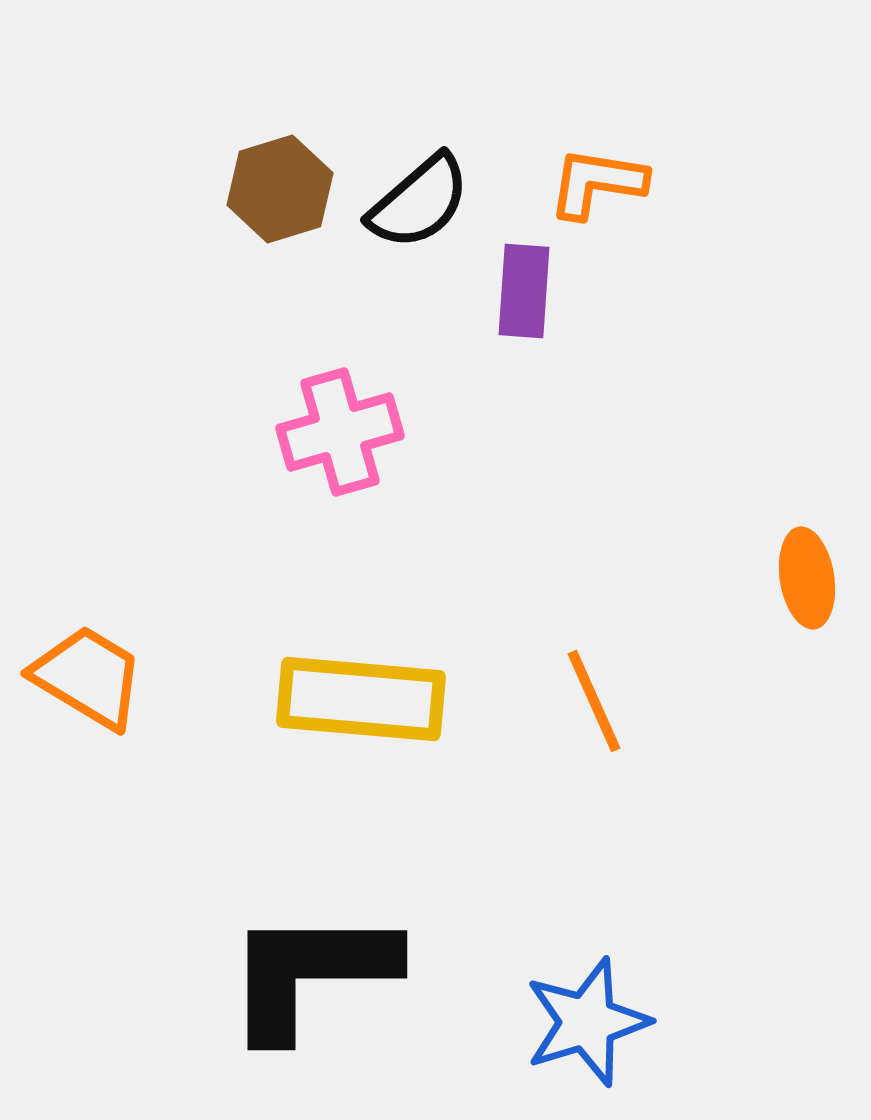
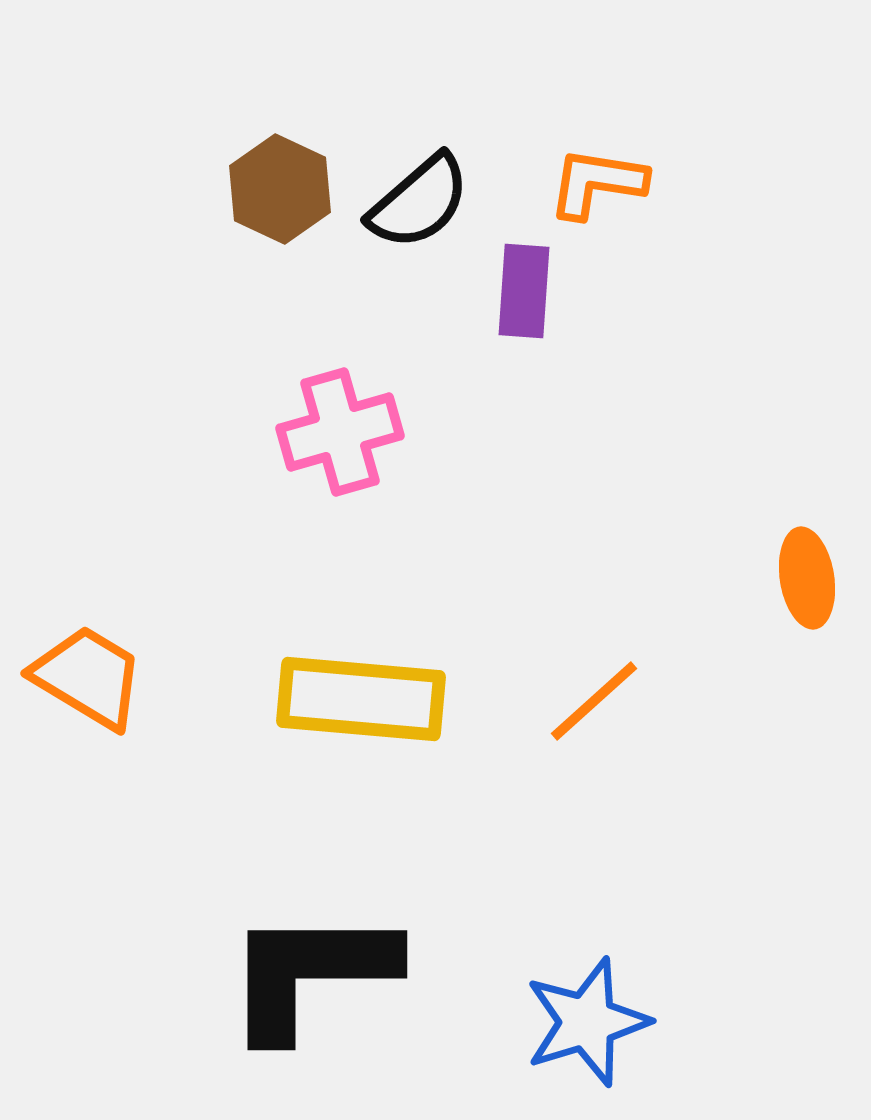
brown hexagon: rotated 18 degrees counterclockwise
orange line: rotated 72 degrees clockwise
